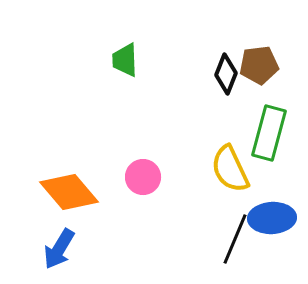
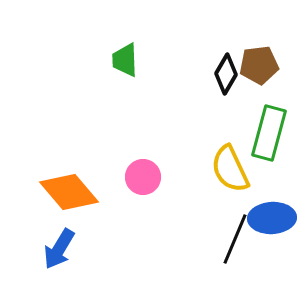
black diamond: rotated 9 degrees clockwise
